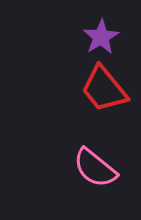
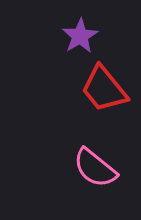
purple star: moved 21 px left, 1 px up
